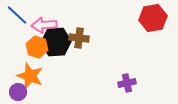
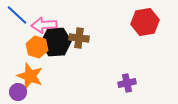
red hexagon: moved 8 px left, 4 px down
